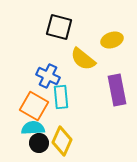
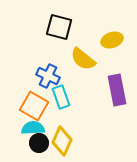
cyan rectangle: rotated 15 degrees counterclockwise
